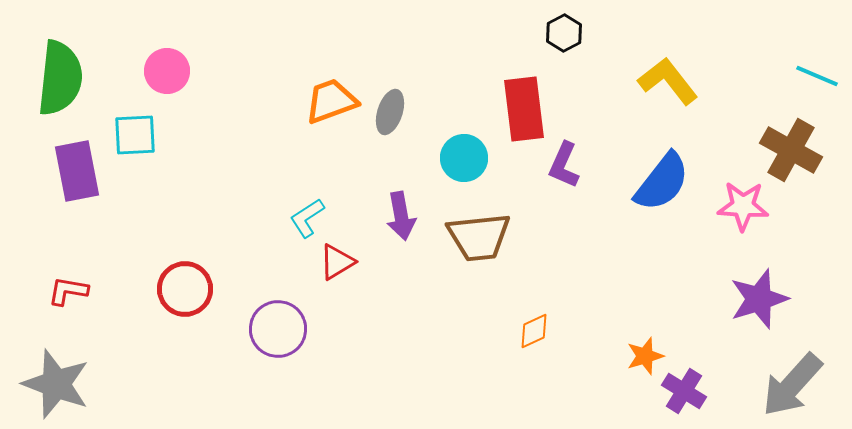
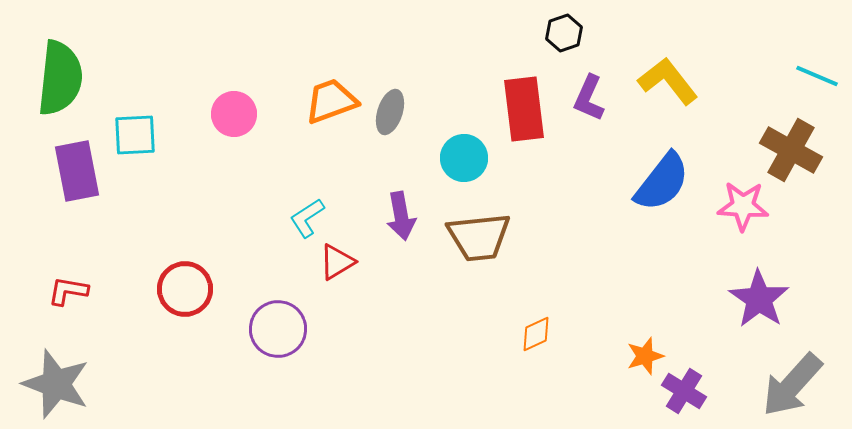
black hexagon: rotated 9 degrees clockwise
pink circle: moved 67 px right, 43 px down
purple L-shape: moved 25 px right, 67 px up
purple star: rotated 20 degrees counterclockwise
orange diamond: moved 2 px right, 3 px down
